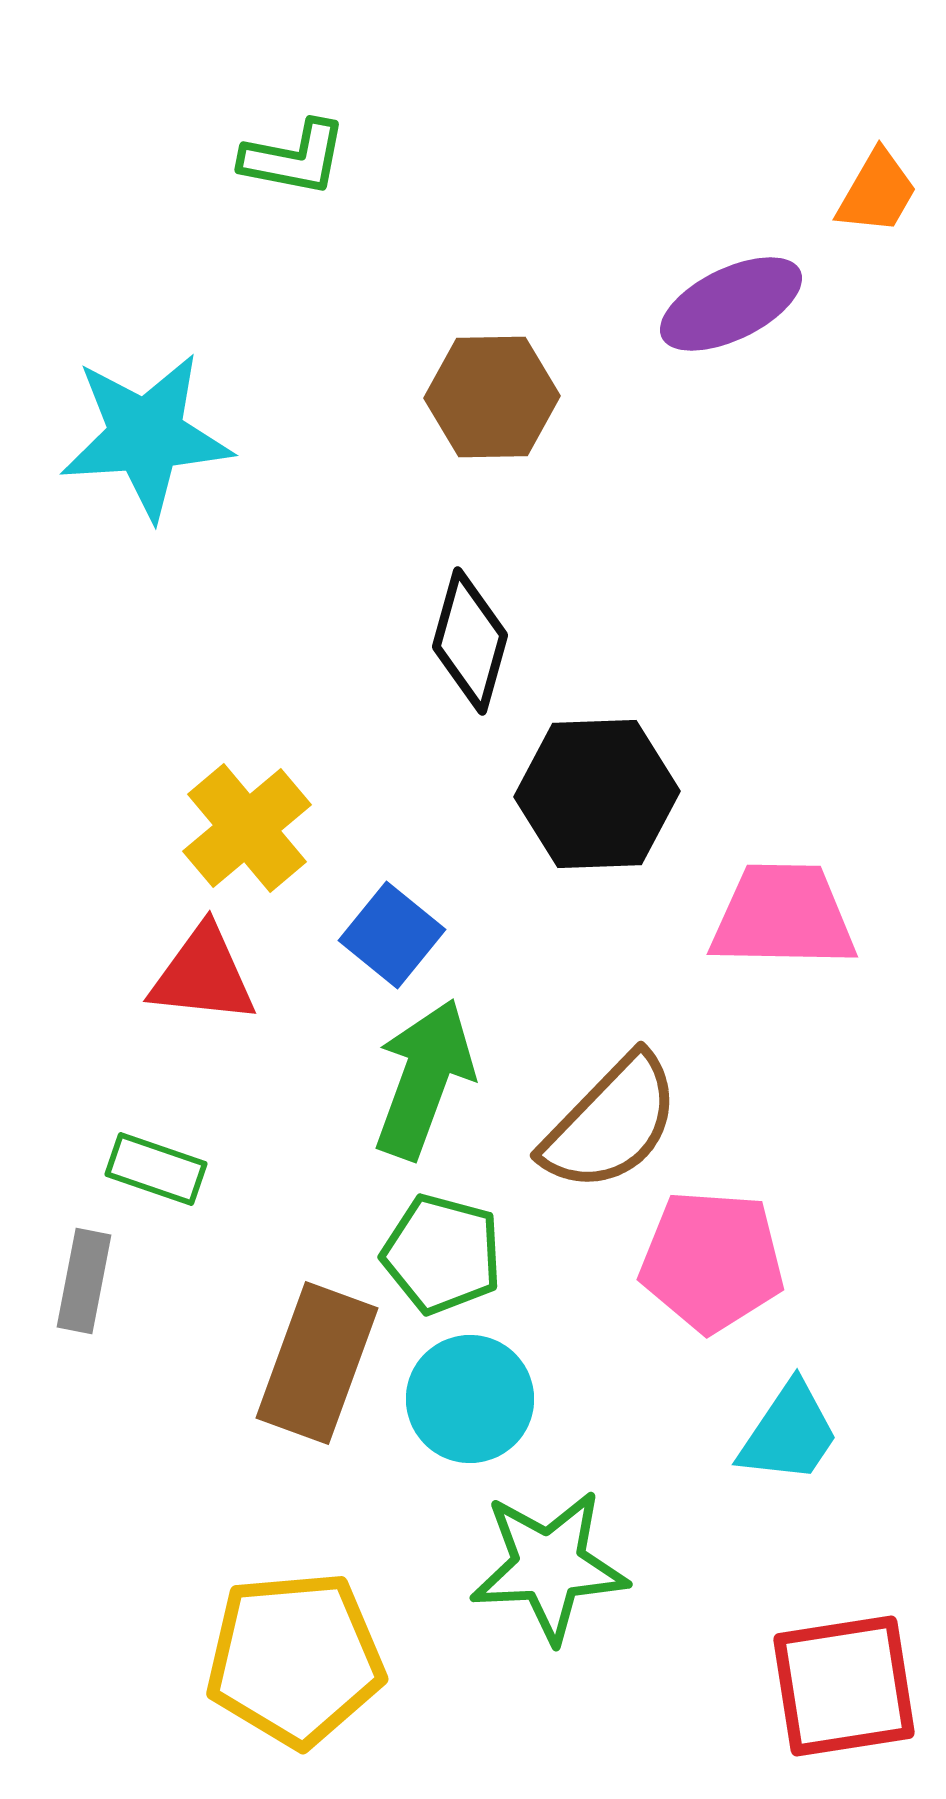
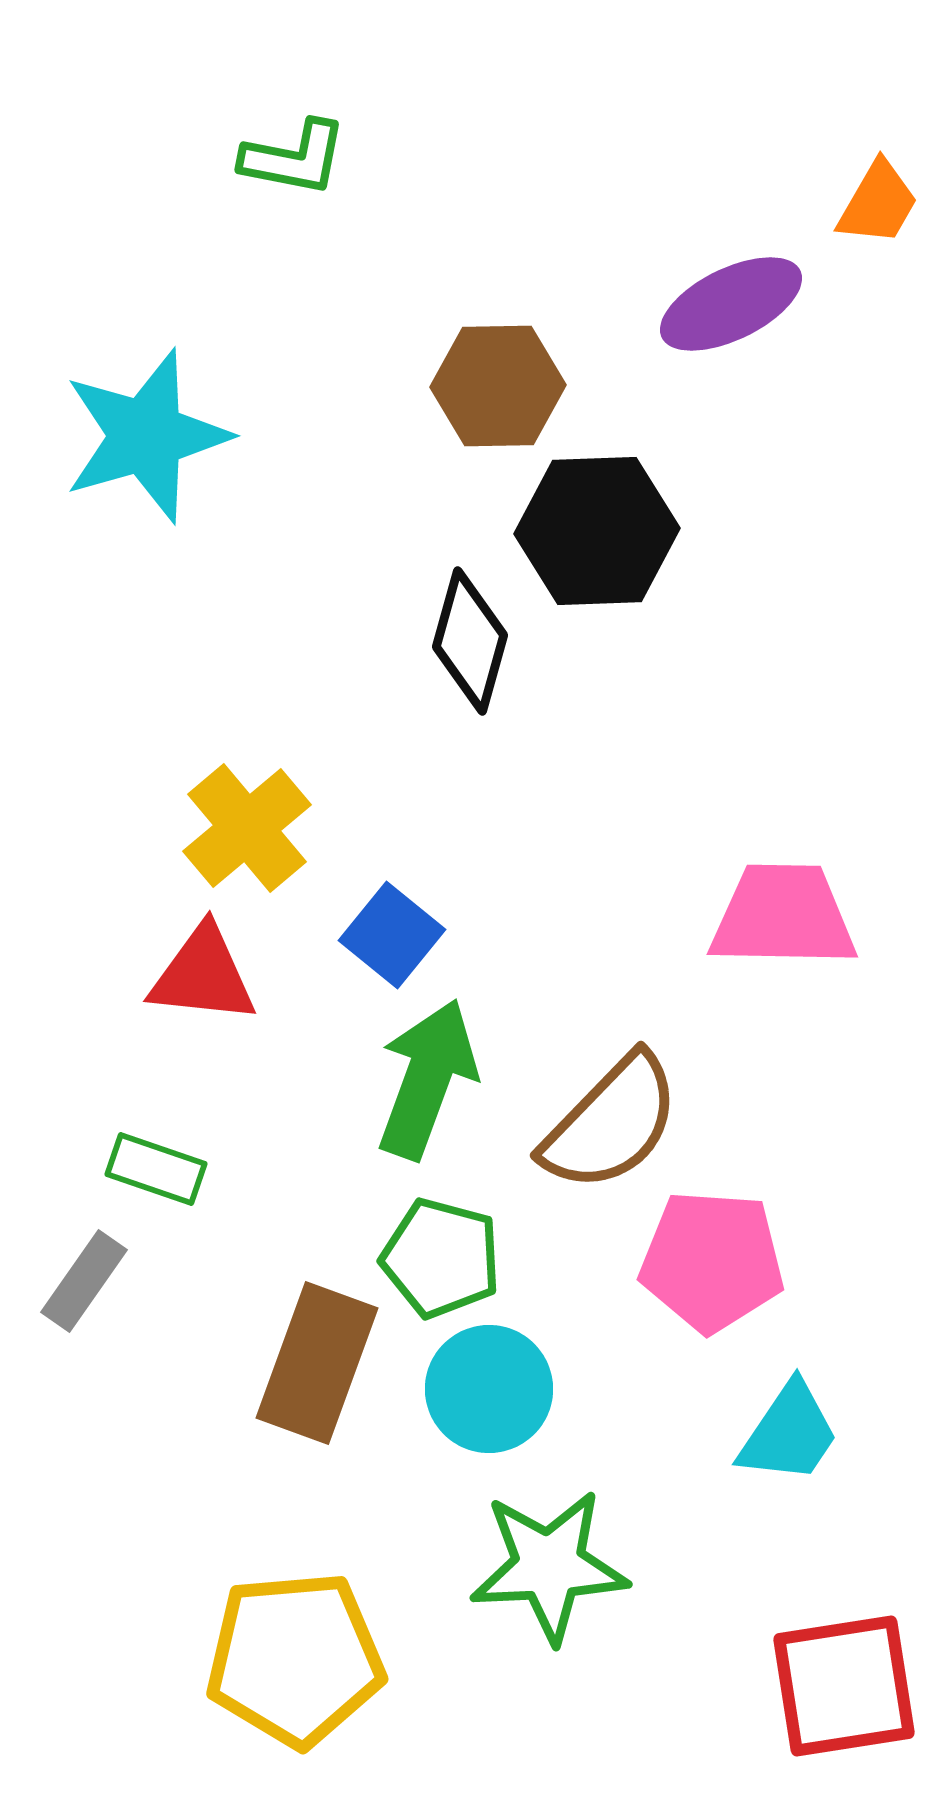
orange trapezoid: moved 1 px right, 11 px down
brown hexagon: moved 6 px right, 11 px up
cyan star: rotated 12 degrees counterclockwise
black hexagon: moved 263 px up
green arrow: moved 3 px right
green pentagon: moved 1 px left, 4 px down
gray rectangle: rotated 24 degrees clockwise
cyan circle: moved 19 px right, 10 px up
